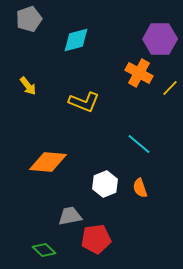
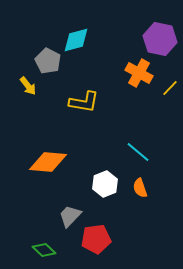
gray pentagon: moved 19 px right, 42 px down; rotated 25 degrees counterclockwise
purple hexagon: rotated 12 degrees clockwise
yellow L-shape: rotated 12 degrees counterclockwise
cyan line: moved 1 px left, 8 px down
gray trapezoid: rotated 35 degrees counterclockwise
